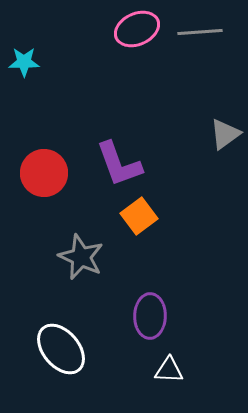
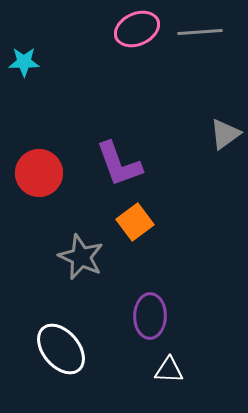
red circle: moved 5 px left
orange square: moved 4 px left, 6 px down
